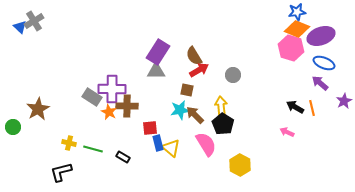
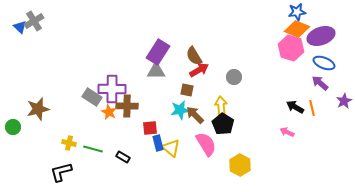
gray circle: moved 1 px right, 2 px down
brown star: rotated 15 degrees clockwise
